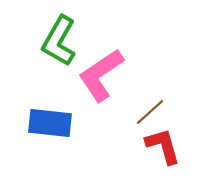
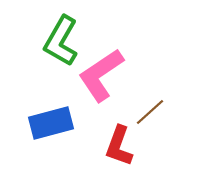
green L-shape: moved 2 px right
blue rectangle: moved 1 px right; rotated 21 degrees counterclockwise
red L-shape: moved 44 px left; rotated 144 degrees counterclockwise
